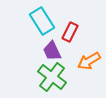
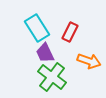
cyan rectangle: moved 5 px left, 7 px down
purple trapezoid: moved 7 px left, 2 px down
orange arrow: rotated 130 degrees counterclockwise
